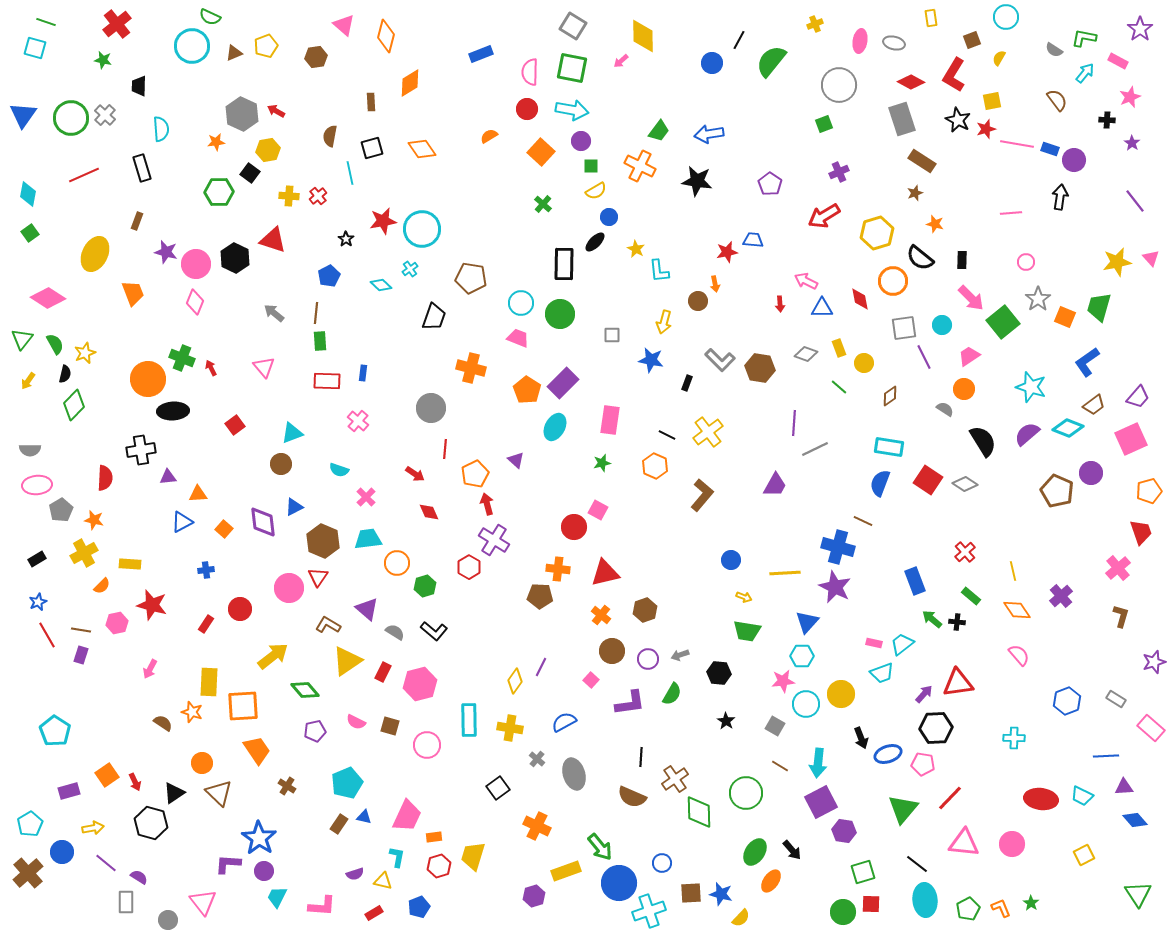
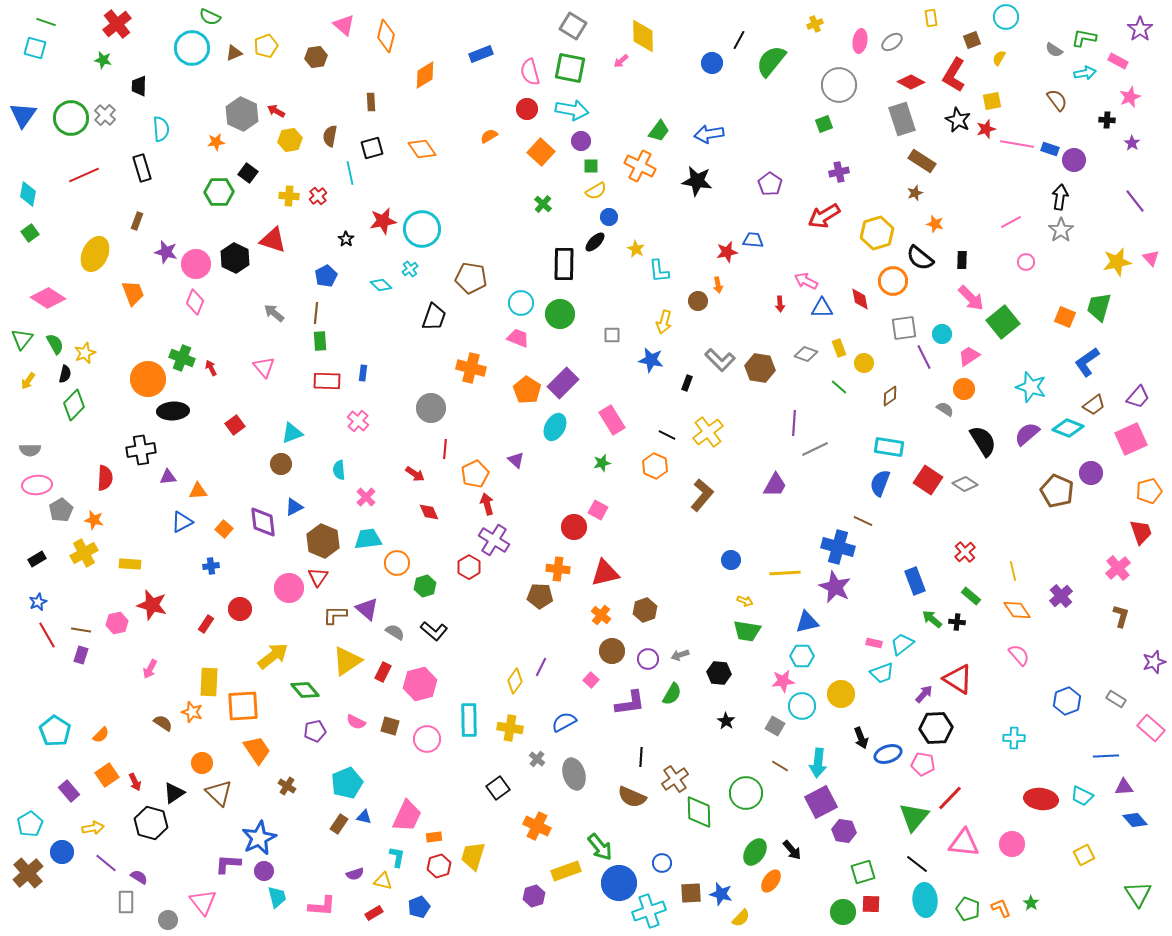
gray ellipse at (894, 43): moved 2 px left, 1 px up; rotated 50 degrees counterclockwise
cyan circle at (192, 46): moved 2 px down
green square at (572, 68): moved 2 px left
pink semicircle at (530, 72): rotated 16 degrees counterclockwise
cyan arrow at (1085, 73): rotated 40 degrees clockwise
orange diamond at (410, 83): moved 15 px right, 8 px up
yellow hexagon at (268, 150): moved 22 px right, 10 px up
purple cross at (839, 172): rotated 12 degrees clockwise
black square at (250, 173): moved 2 px left
pink line at (1011, 213): moved 9 px down; rotated 25 degrees counterclockwise
blue pentagon at (329, 276): moved 3 px left
orange arrow at (715, 284): moved 3 px right, 1 px down
gray star at (1038, 299): moved 23 px right, 69 px up
cyan circle at (942, 325): moved 9 px down
pink rectangle at (610, 420): moved 2 px right; rotated 40 degrees counterclockwise
cyan semicircle at (339, 470): rotated 66 degrees clockwise
orange triangle at (198, 494): moved 3 px up
blue cross at (206, 570): moved 5 px right, 4 px up
orange semicircle at (102, 586): moved 1 px left, 149 px down
yellow arrow at (744, 597): moved 1 px right, 4 px down
blue triangle at (807, 622): rotated 35 degrees clockwise
brown L-shape at (328, 625): moved 7 px right, 10 px up; rotated 30 degrees counterclockwise
red triangle at (958, 683): moved 4 px up; rotated 40 degrees clockwise
cyan circle at (806, 704): moved 4 px left, 2 px down
pink circle at (427, 745): moved 6 px up
purple rectangle at (69, 791): rotated 65 degrees clockwise
green triangle at (903, 809): moved 11 px right, 8 px down
blue star at (259, 838): rotated 12 degrees clockwise
cyan trapezoid at (277, 897): rotated 140 degrees clockwise
green pentagon at (968, 909): rotated 25 degrees counterclockwise
